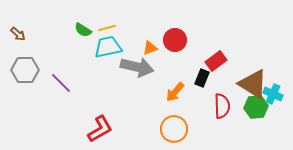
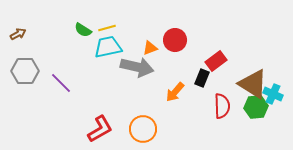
brown arrow: rotated 70 degrees counterclockwise
gray hexagon: moved 1 px down
orange circle: moved 31 px left
